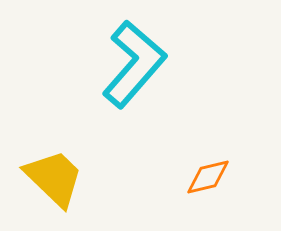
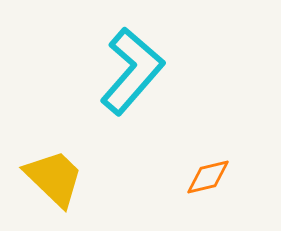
cyan L-shape: moved 2 px left, 7 px down
